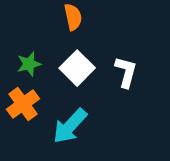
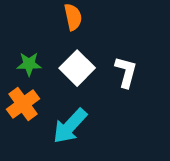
green star: rotated 15 degrees clockwise
